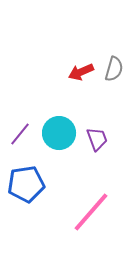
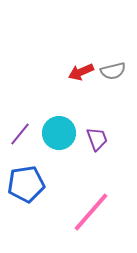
gray semicircle: moved 1 px left, 2 px down; rotated 60 degrees clockwise
